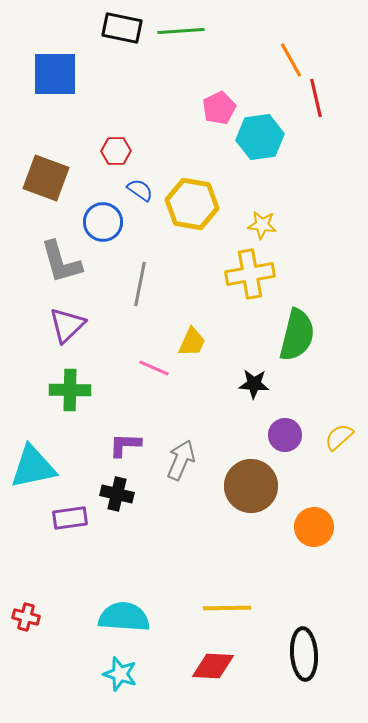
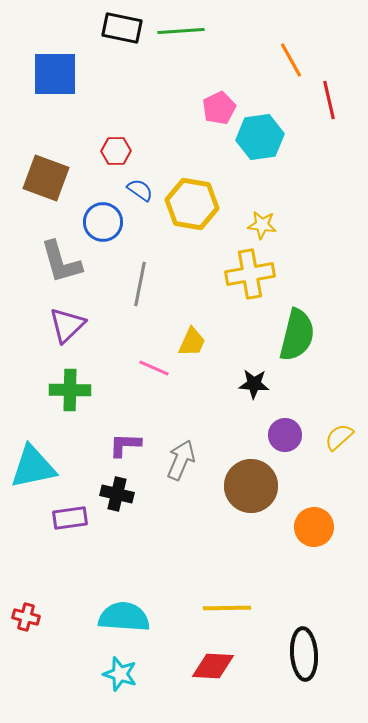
red line: moved 13 px right, 2 px down
